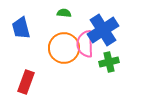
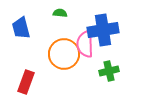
green semicircle: moved 4 px left
blue cross: rotated 24 degrees clockwise
orange circle: moved 6 px down
green cross: moved 9 px down
